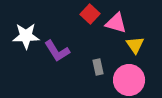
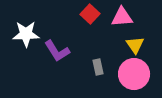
pink triangle: moved 6 px right, 6 px up; rotated 20 degrees counterclockwise
white star: moved 2 px up
pink circle: moved 5 px right, 6 px up
